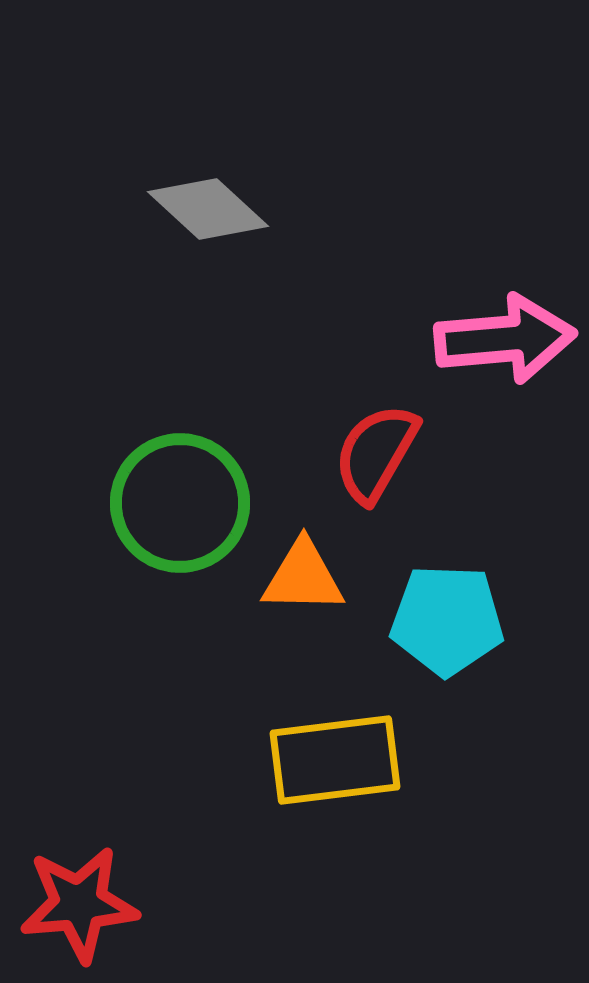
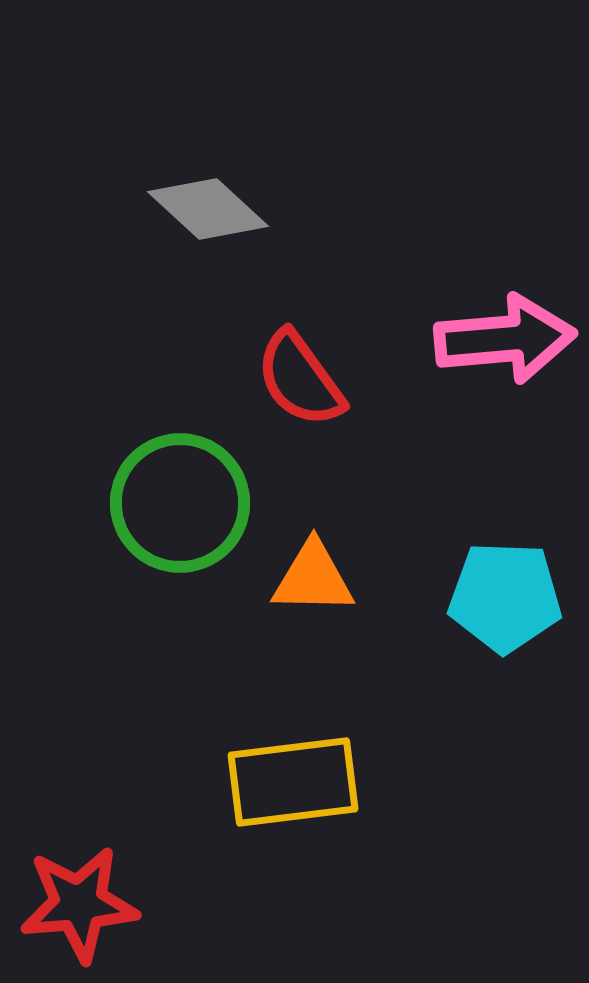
red semicircle: moved 76 px left, 74 px up; rotated 66 degrees counterclockwise
orange triangle: moved 10 px right, 1 px down
cyan pentagon: moved 58 px right, 23 px up
yellow rectangle: moved 42 px left, 22 px down
